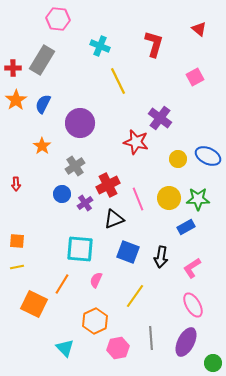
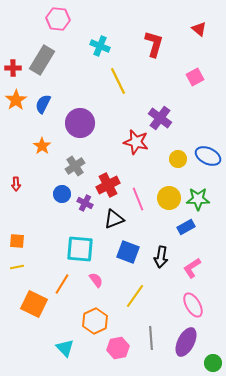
purple cross at (85, 203): rotated 28 degrees counterclockwise
pink semicircle at (96, 280): rotated 119 degrees clockwise
